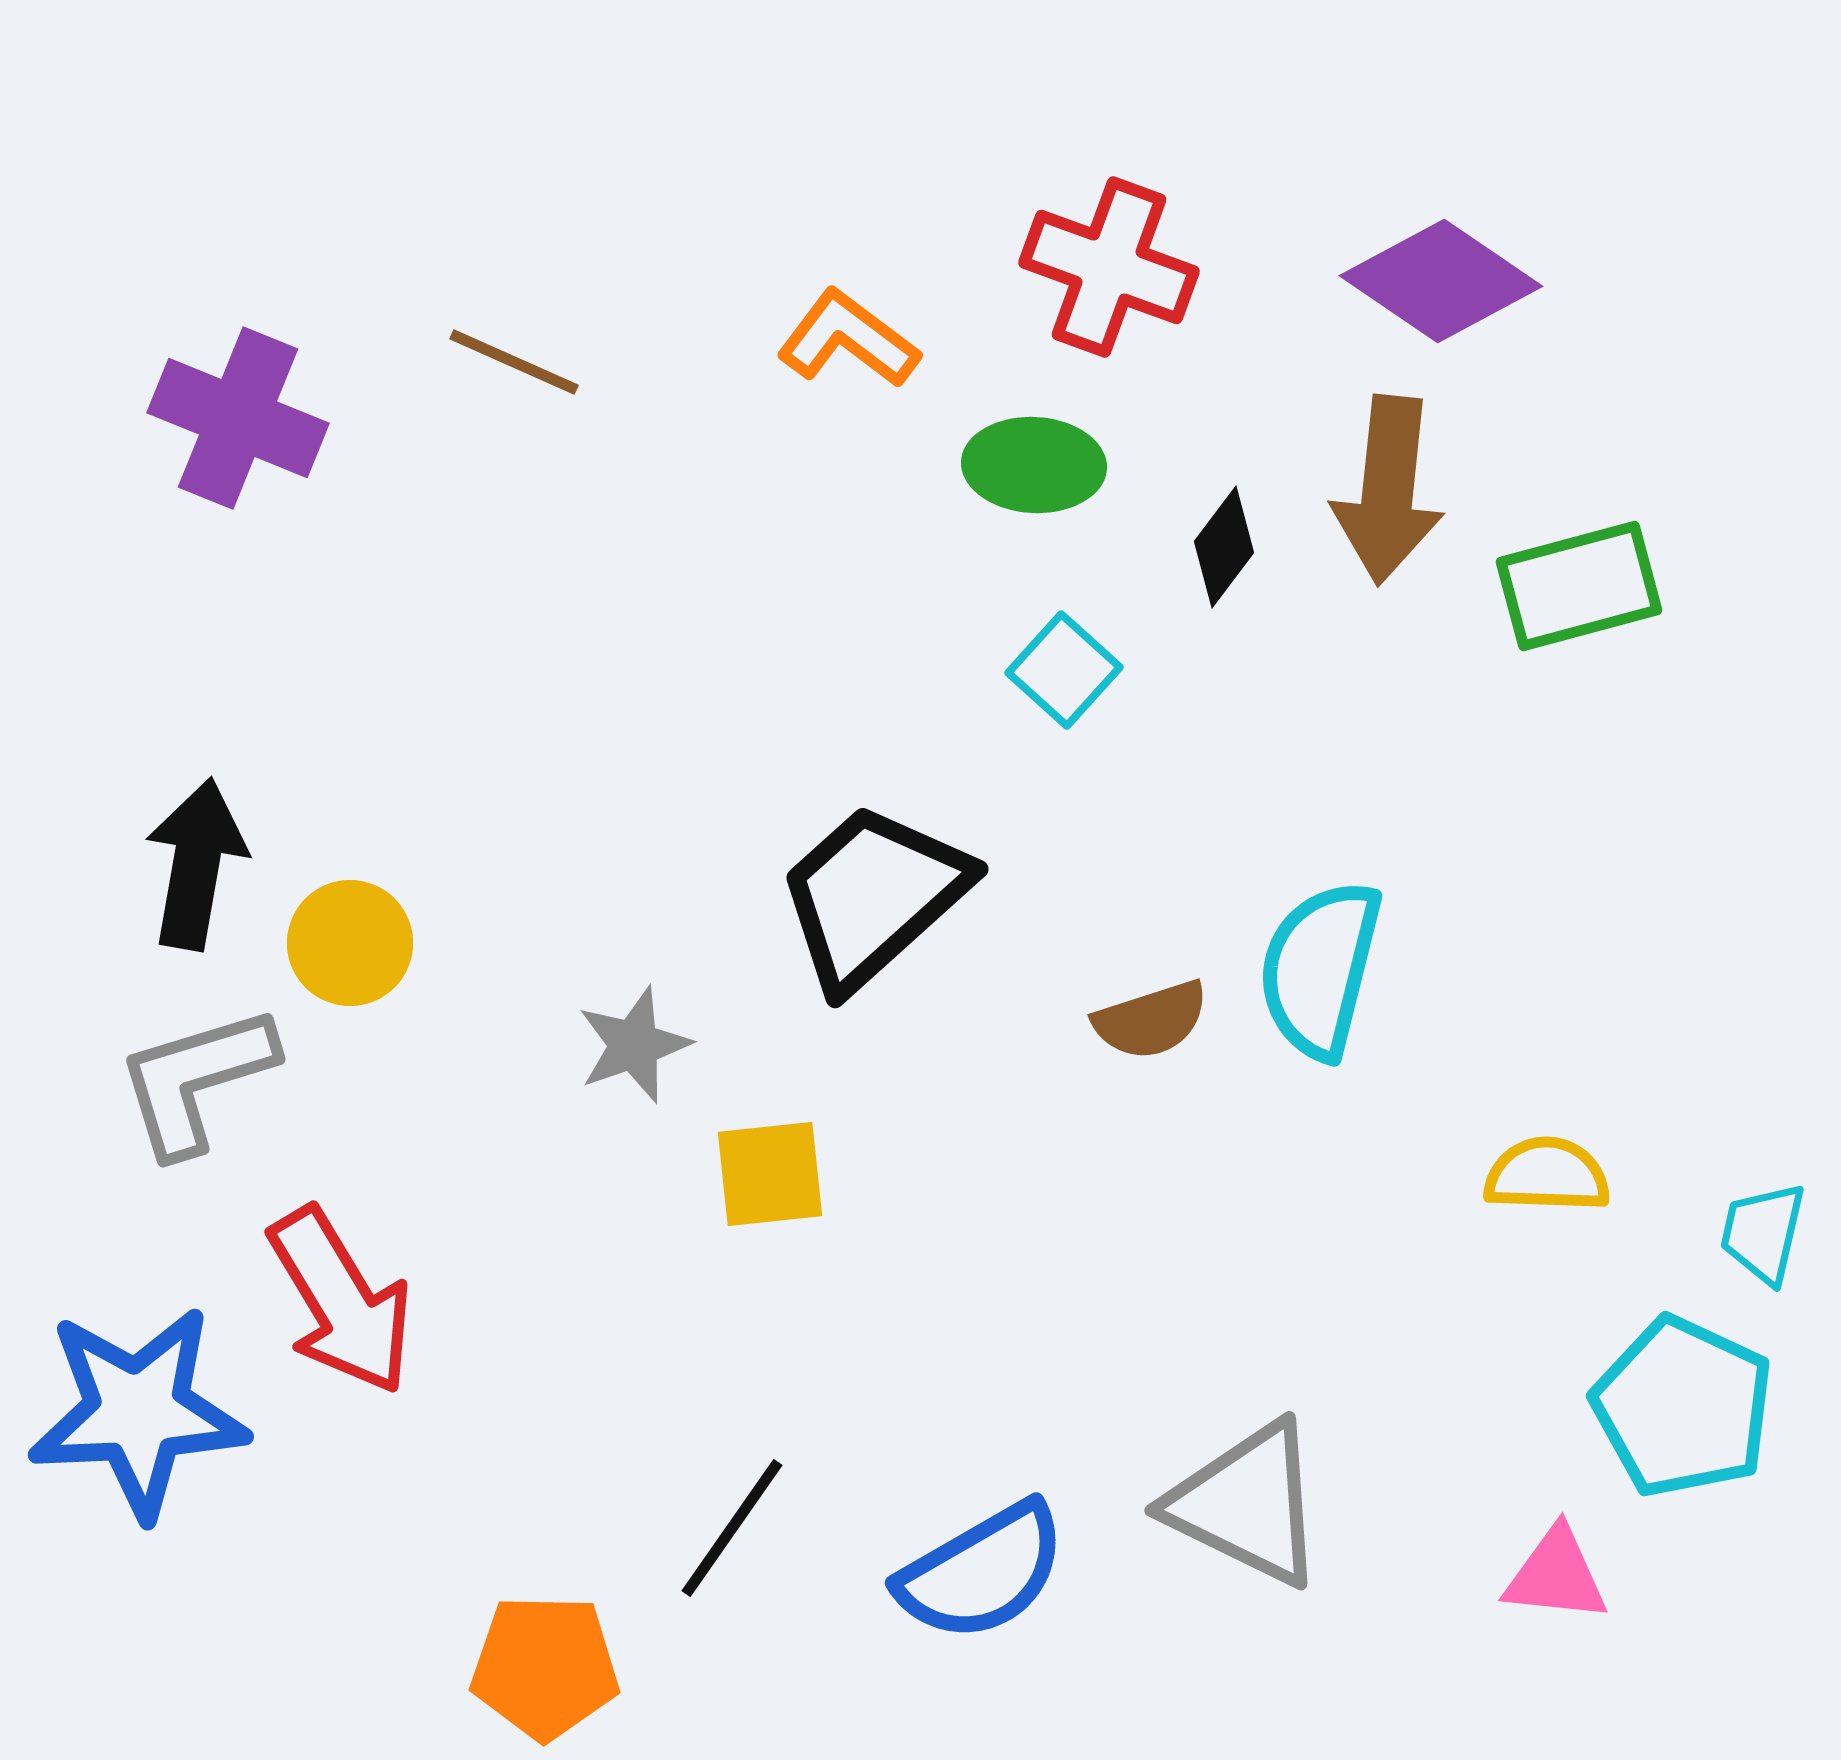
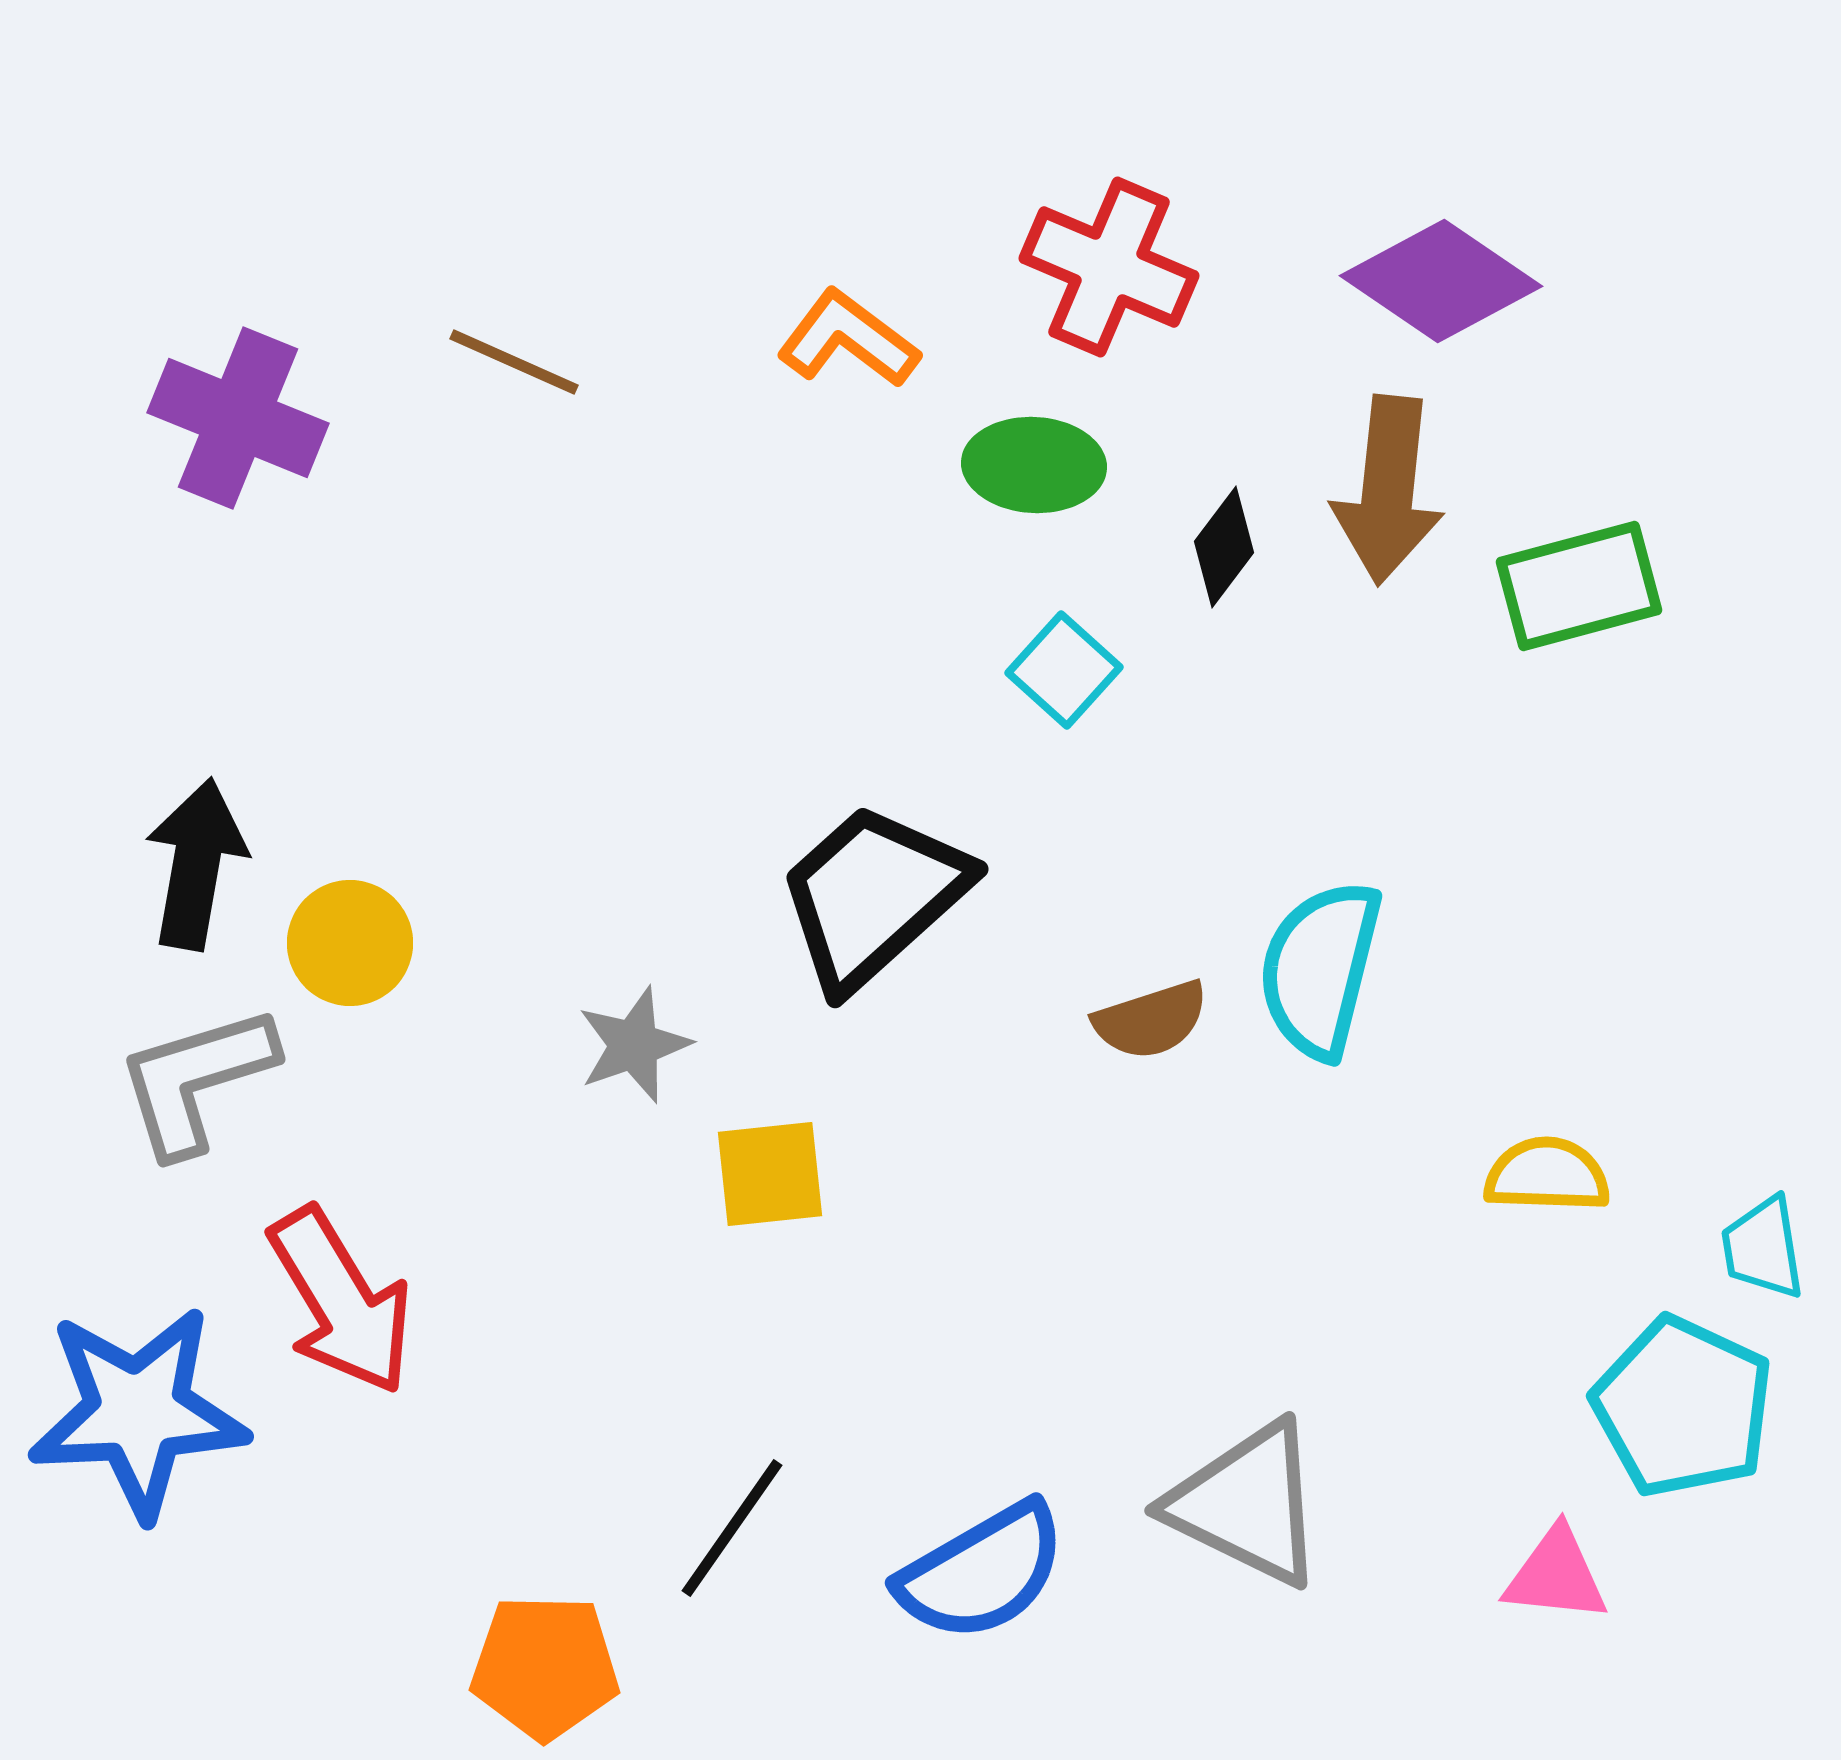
red cross: rotated 3 degrees clockwise
cyan trapezoid: moved 15 px down; rotated 22 degrees counterclockwise
